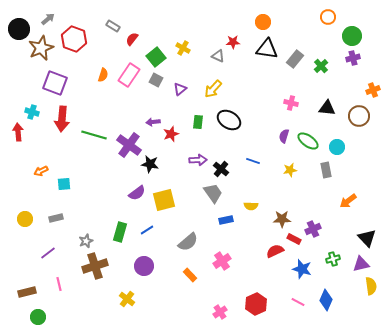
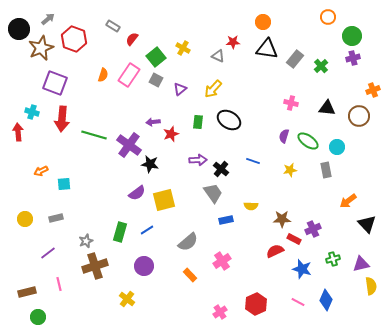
black triangle at (367, 238): moved 14 px up
